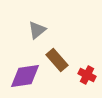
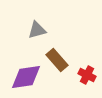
gray triangle: rotated 24 degrees clockwise
purple diamond: moved 1 px right, 1 px down
